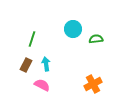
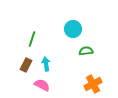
green semicircle: moved 10 px left, 12 px down
